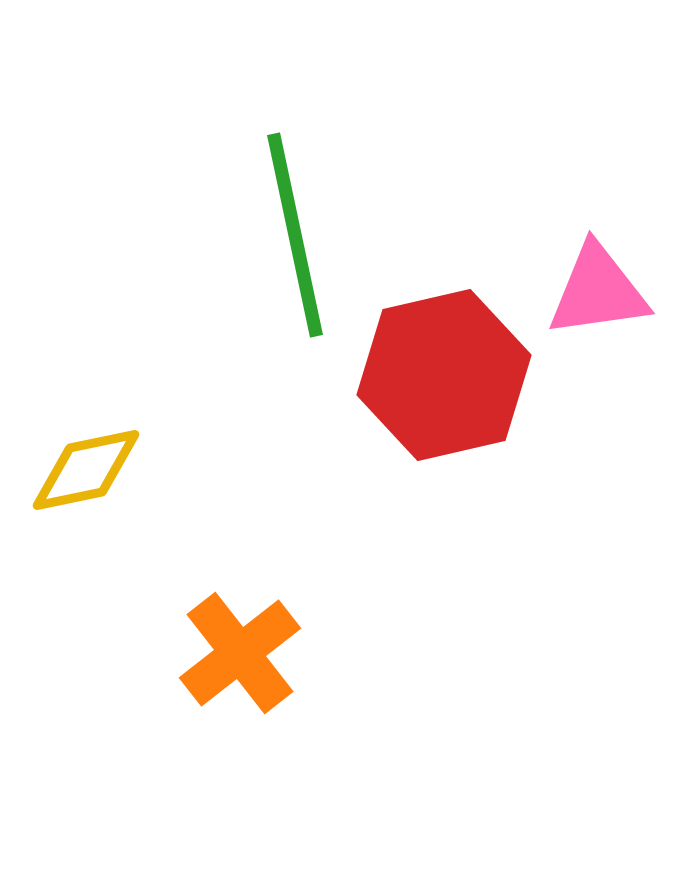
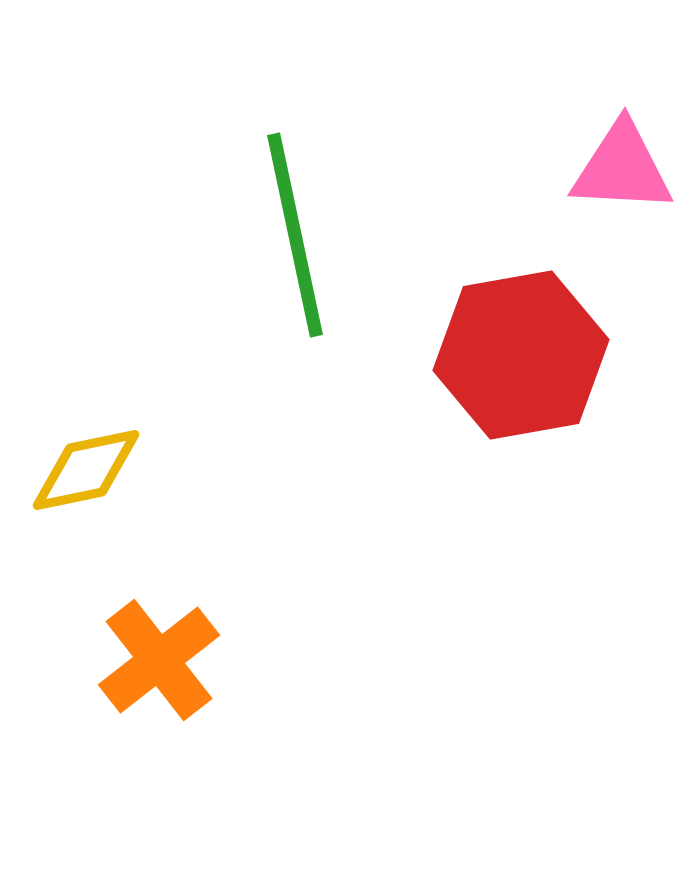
pink triangle: moved 24 px right, 123 px up; rotated 11 degrees clockwise
red hexagon: moved 77 px right, 20 px up; rotated 3 degrees clockwise
orange cross: moved 81 px left, 7 px down
